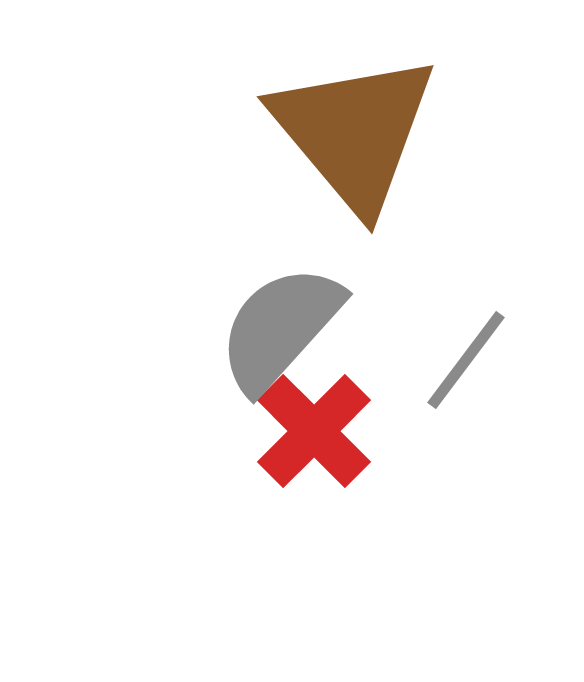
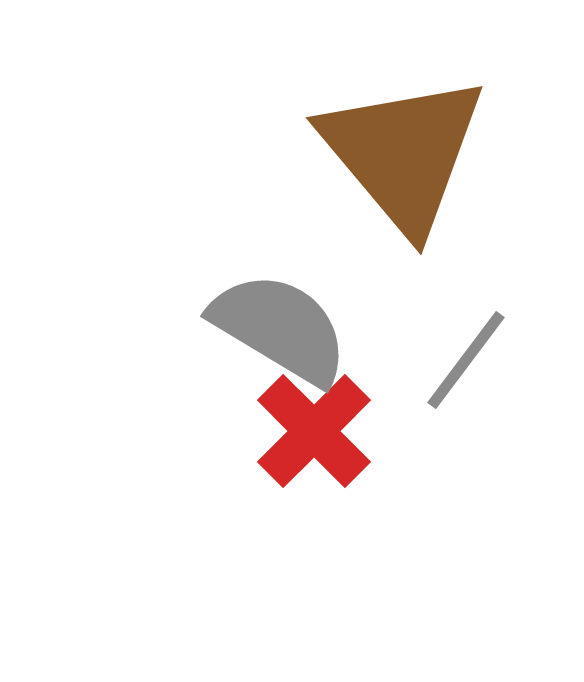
brown triangle: moved 49 px right, 21 px down
gray semicircle: rotated 79 degrees clockwise
